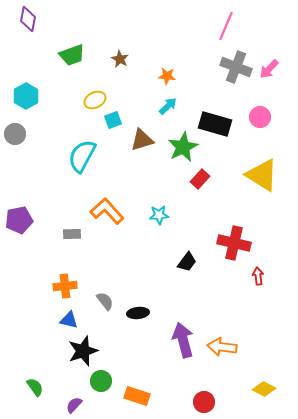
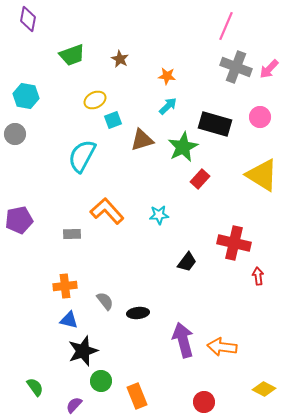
cyan hexagon: rotated 20 degrees counterclockwise
orange rectangle: rotated 50 degrees clockwise
